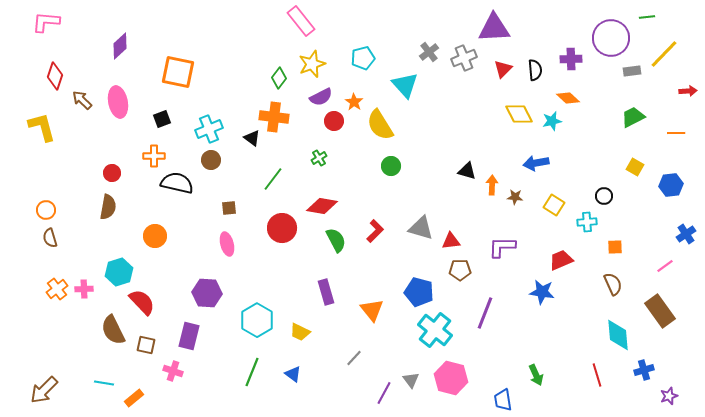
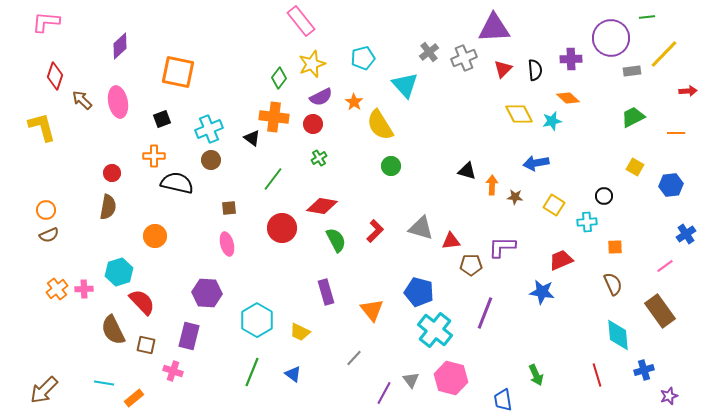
red circle at (334, 121): moved 21 px left, 3 px down
brown semicircle at (50, 238): moved 1 px left, 3 px up; rotated 96 degrees counterclockwise
brown pentagon at (460, 270): moved 11 px right, 5 px up
